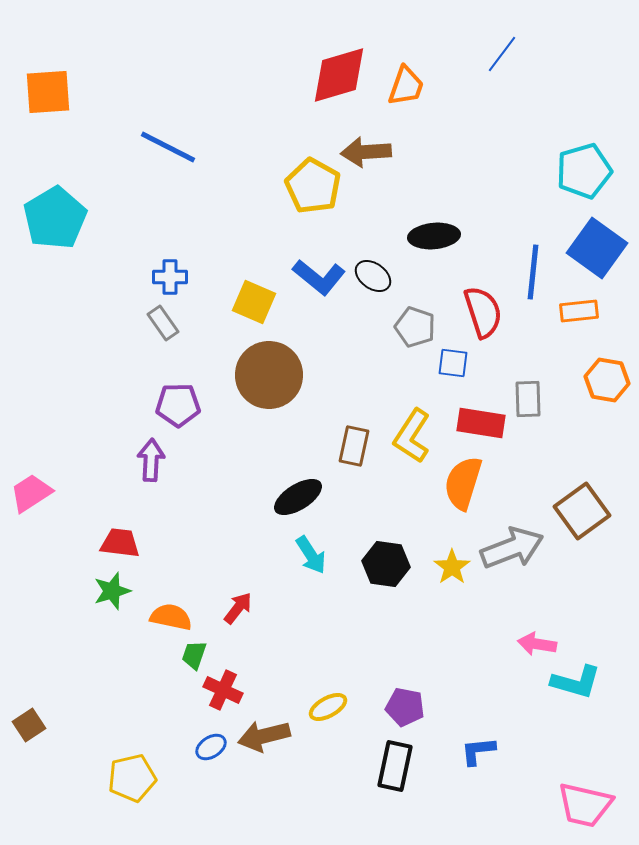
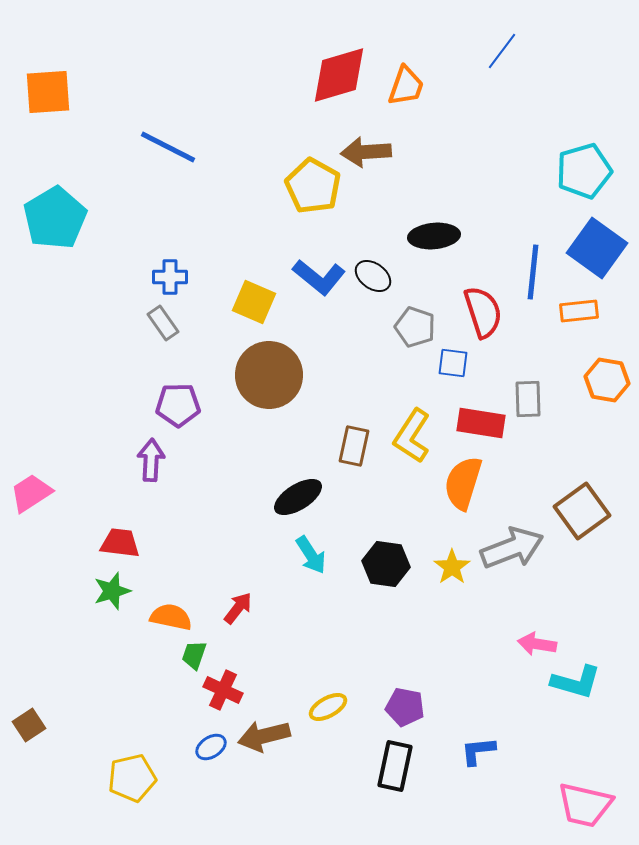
blue line at (502, 54): moved 3 px up
